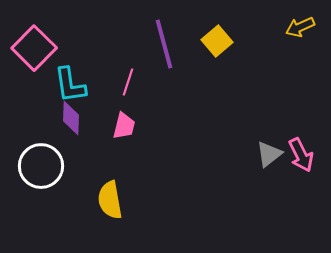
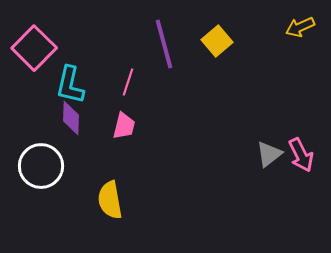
cyan L-shape: rotated 21 degrees clockwise
